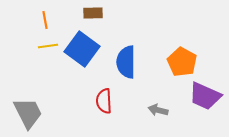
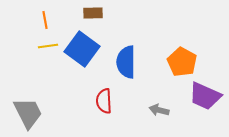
gray arrow: moved 1 px right
